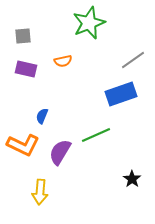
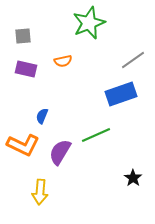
black star: moved 1 px right, 1 px up
